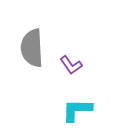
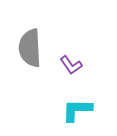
gray semicircle: moved 2 px left
